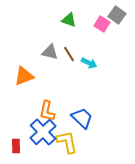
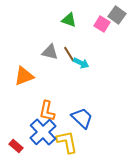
cyan arrow: moved 8 px left
red rectangle: rotated 48 degrees counterclockwise
